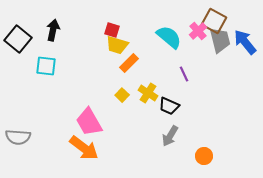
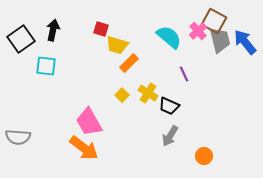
red square: moved 11 px left, 1 px up
black square: moved 3 px right; rotated 16 degrees clockwise
